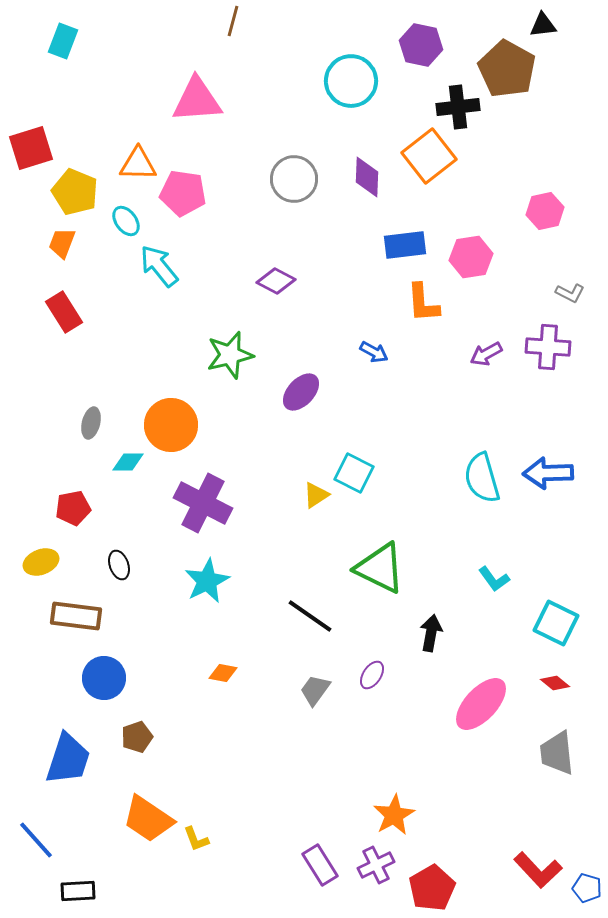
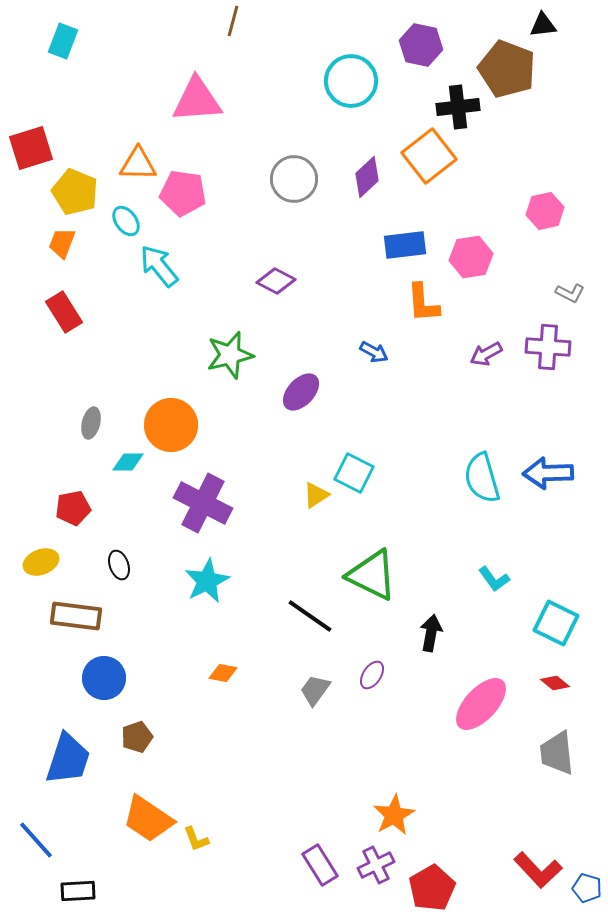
brown pentagon at (507, 69): rotated 8 degrees counterclockwise
purple diamond at (367, 177): rotated 45 degrees clockwise
green triangle at (380, 568): moved 8 px left, 7 px down
